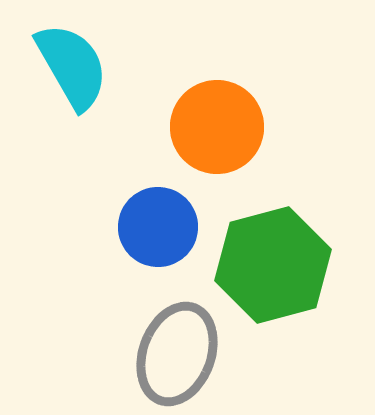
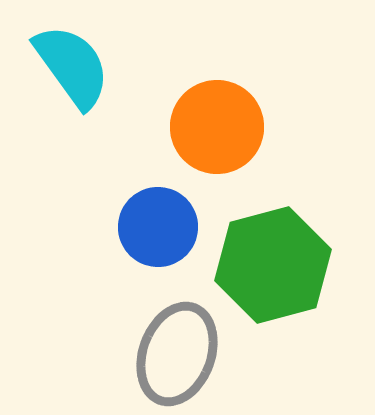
cyan semicircle: rotated 6 degrees counterclockwise
